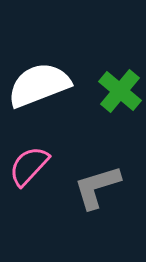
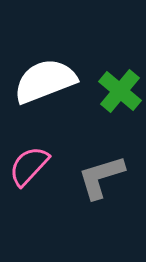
white semicircle: moved 6 px right, 4 px up
gray L-shape: moved 4 px right, 10 px up
